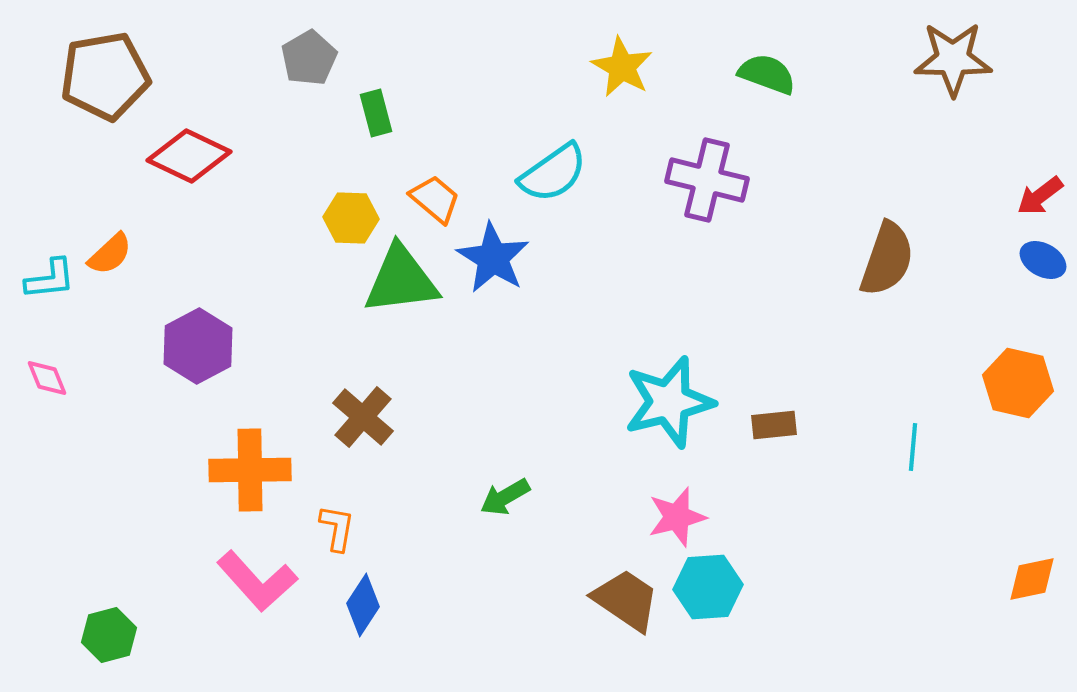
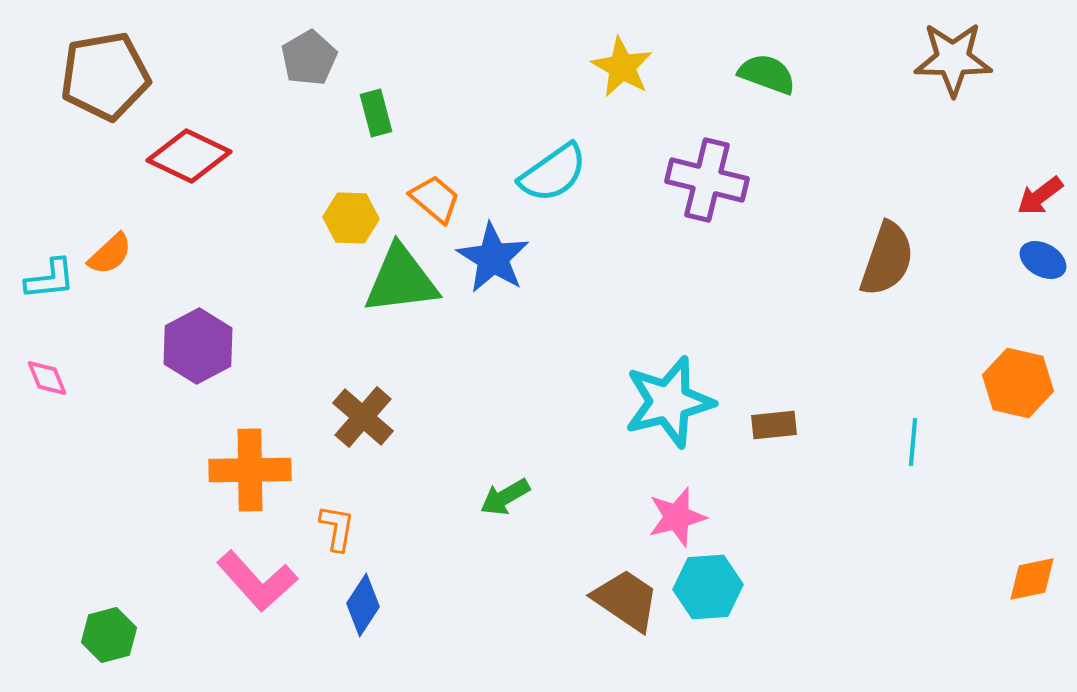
cyan line: moved 5 px up
